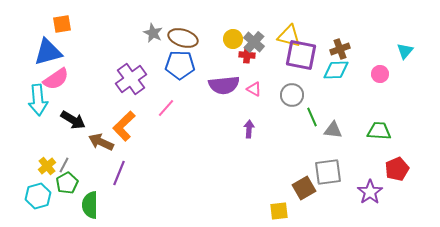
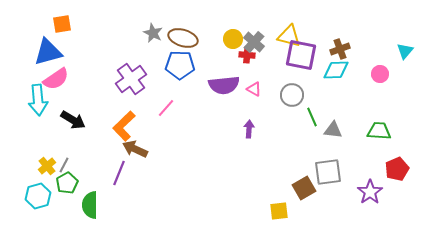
brown arrow: moved 34 px right, 7 px down
